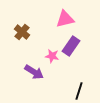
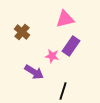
black line: moved 16 px left
